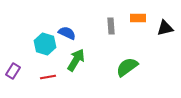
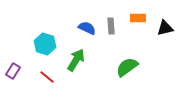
blue semicircle: moved 20 px right, 5 px up
red line: moved 1 px left; rotated 49 degrees clockwise
